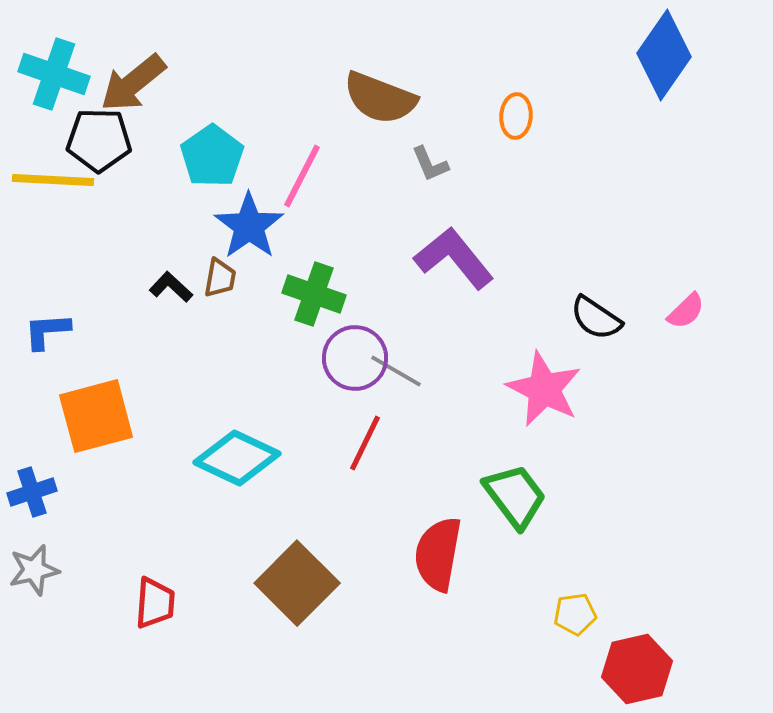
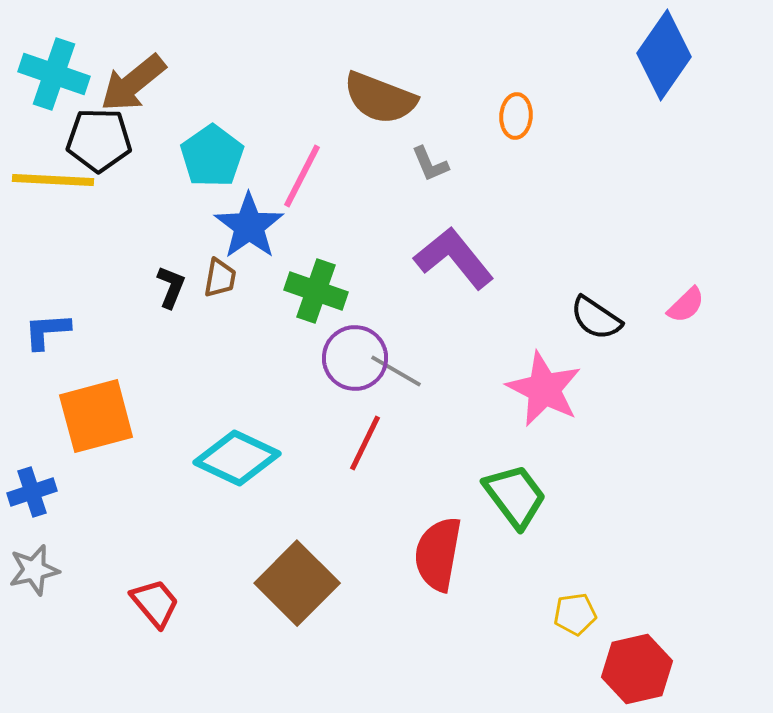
black L-shape: rotated 69 degrees clockwise
green cross: moved 2 px right, 3 px up
pink semicircle: moved 6 px up
red trapezoid: rotated 44 degrees counterclockwise
